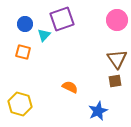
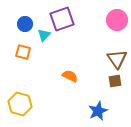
orange semicircle: moved 11 px up
